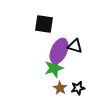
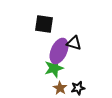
black triangle: moved 1 px left, 3 px up
